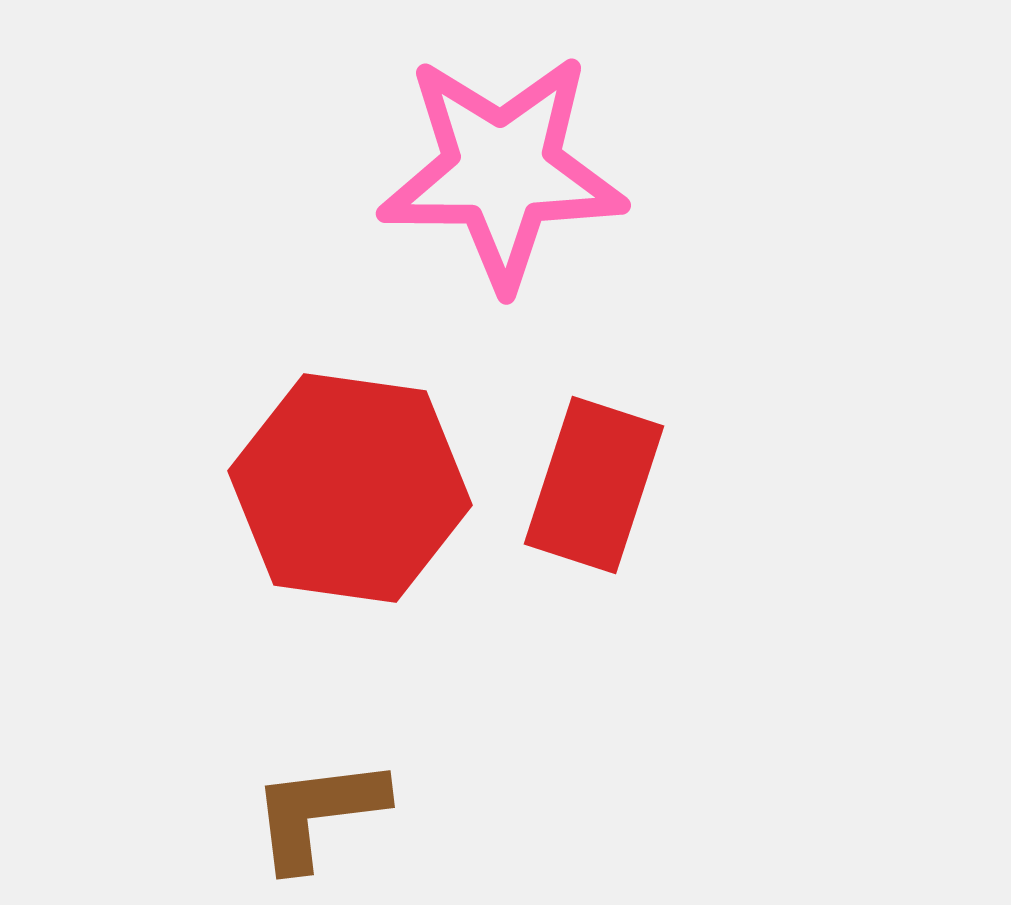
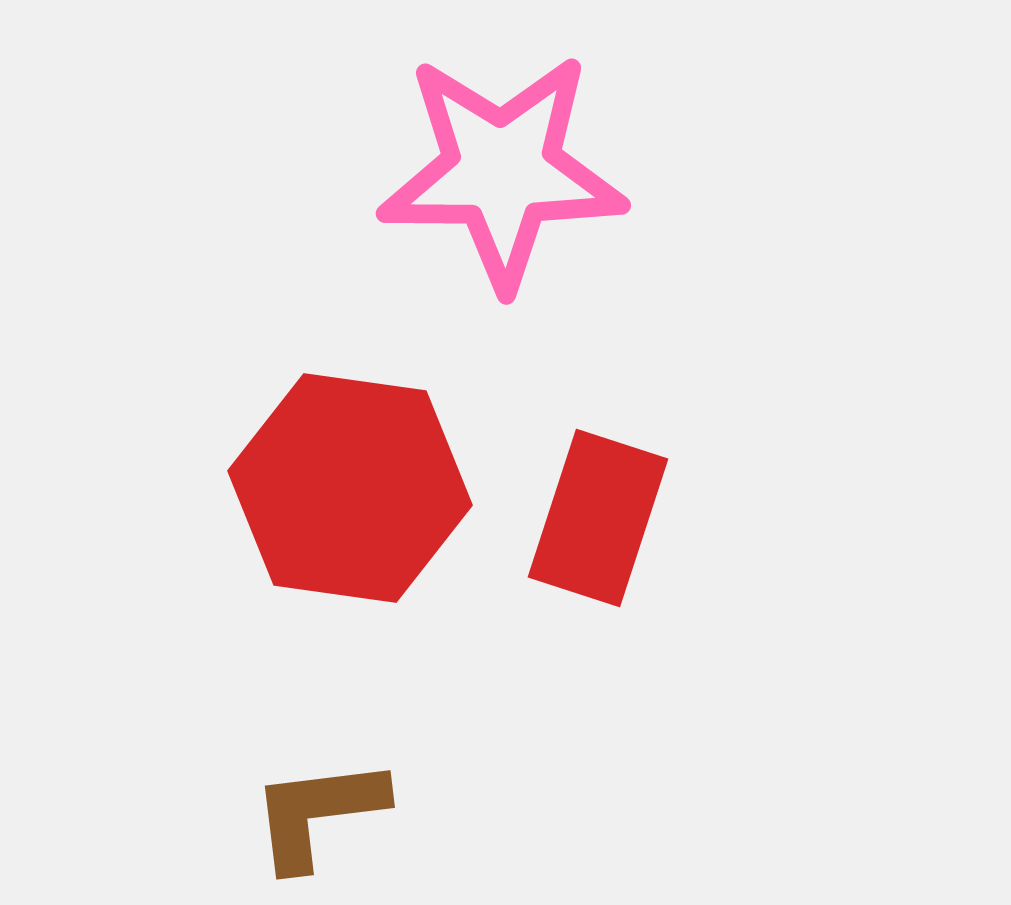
red rectangle: moved 4 px right, 33 px down
